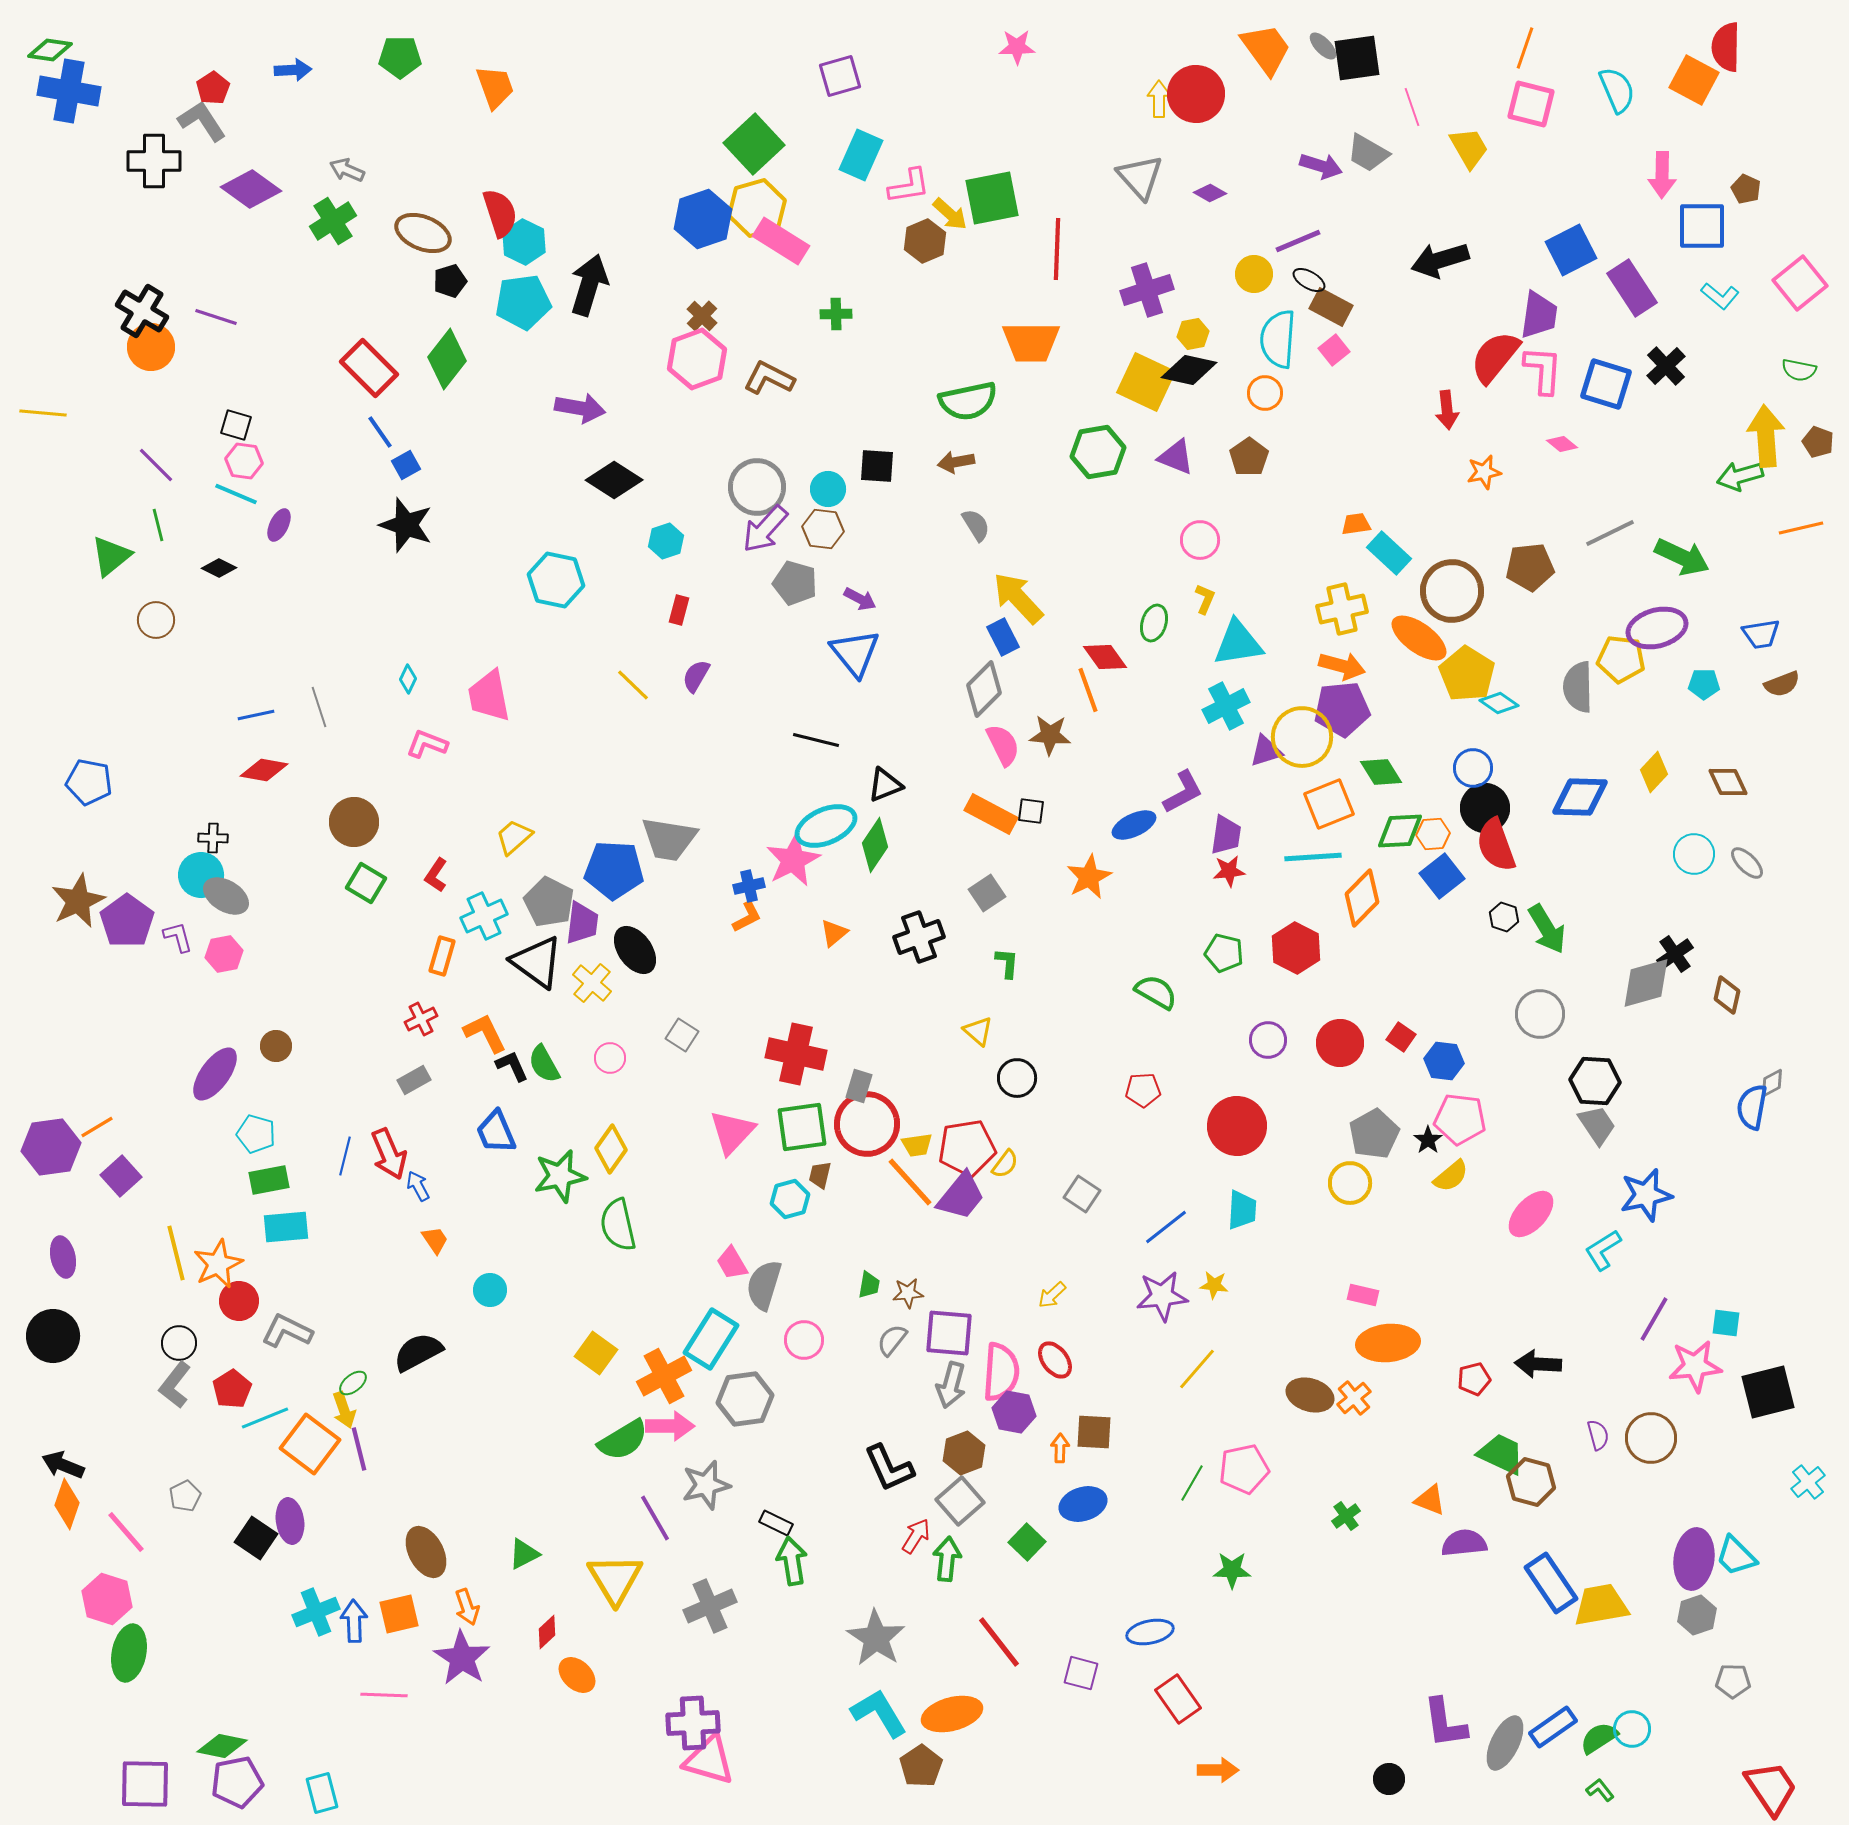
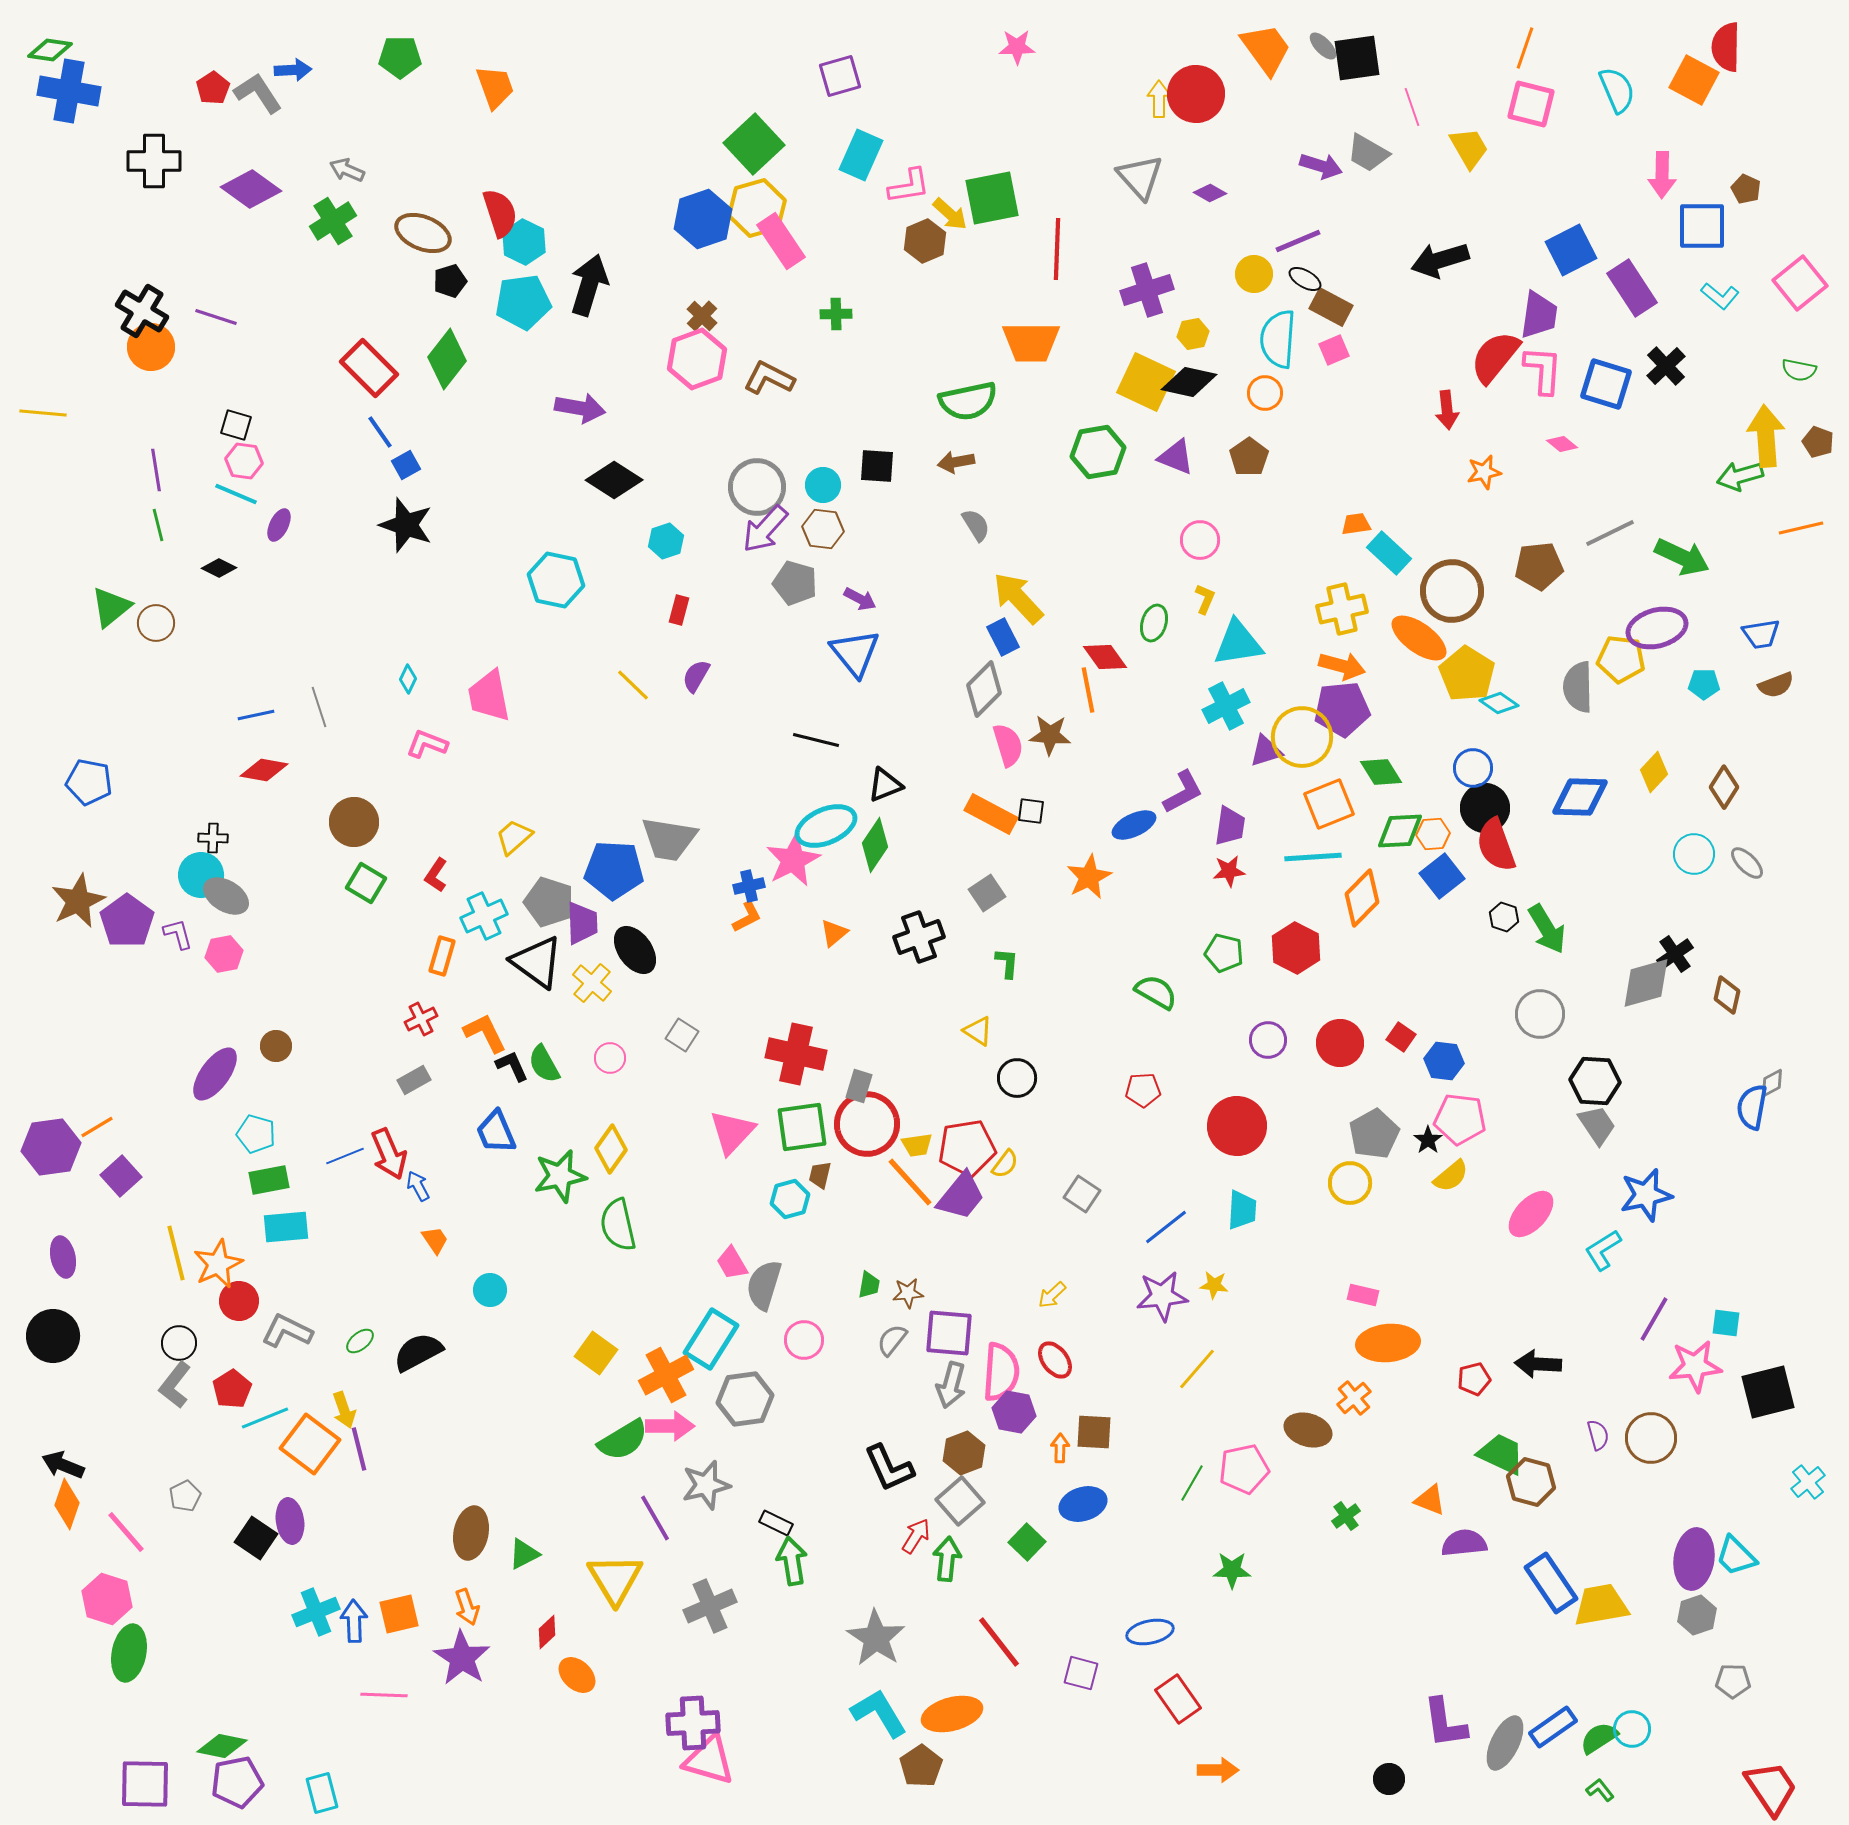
gray L-shape at (202, 121): moved 56 px right, 28 px up
pink rectangle at (781, 241): rotated 24 degrees clockwise
black ellipse at (1309, 280): moved 4 px left, 1 px up
pink square at (1334, 350): rotated 16 degrees clockwise
black diamond at (1189, 370): moved 12 px down
purple line at (156, 465): moved 5 px down; rotated 36 degrees clockwise
cyan circle at (828, 489): moved 5 px left, 4 px up
green triangle at (111, 556): moved 51 px down
brown pentagon at (1530, 567): moved 9 px right, 1 px up
brown circle at (156, 620): moved 3 px down
brown semicircle at (1782, 684): moved 6 px left, 1 px down
orange line at (1088, 690): rotated 9 degrees clockwise
pink semicircle at (1003, 745): moved 5 px right; rotated 9 degrees clockwise
brown diamond at (1728, 782): moved 4 px left, 5 px down; rotated 57 degrees clockwise
purple trapezoid at (1226, 835): moved 4 px right, 9 px up
gray pentagon at (549, 902): rotated 9 degrees counterclockwise
purple trapezoid at (582, 923): rotated 9 degrees counterclockwise
purple L-shape at (178, 937): moved 3 px up
yellow triangle at (978, 1031): rotated 8 degrees counterclockwise
blue line at (345, 1156): rotated 54 degrees clockwise
orange cross at (664, 1376): moved 2 px right, 1 px up
green ellipse at (353, 1383): moved 7 px right, 42 px up
brown ellipse at (1310, 1395): moved 2 px left, 35 px down
brown ellipse at (426, 1552): moved 45 px right, 19 px up; rotated 39 degrees clockwise
